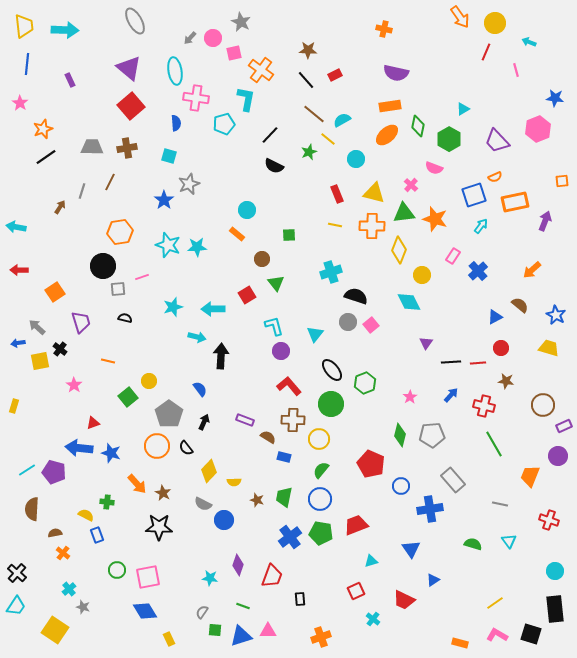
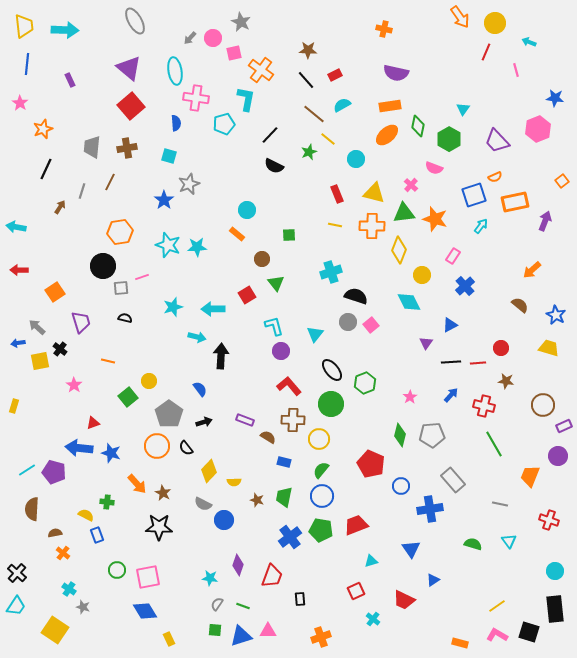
cyan triangle at (463, 109): rotated 24 degrees counterclockwise
cyan semicircle at (342, 120): moved 15 px up
gray trapezoid at (92, 147): rotated 85 degrees counterclockwise
black line at (46, 157): moved 12 px down; rotated 30 degrees counterclockwise
orange square at (562, 181): rotated 32 degrees counterclockwise
blue cross at (478, 271): moved 13 px left, 15 px down
gray square at (118, 289): moved 3 px right, 1 px up
blue triangle at (495, 317): moved 45 px left, 8 px down
black arrow at (204, 422): rotated 49 degrees clockwise
blue rectangle at (284, 457): moved 5 px down
blue circle at (320, 499): moved 2 px right, 3 px up
green pentagon at (321, 533): moved 3 px up
cyan cross at (69, 589): rotated 16 degrees counterclockwise
yellow line at (495, 603): moved 2 px right, 3 px down
gray semicircle at (202, 612): moved 15 px right, 8 px up
black square at (531, 634): moved 2 px left, 2 px up
